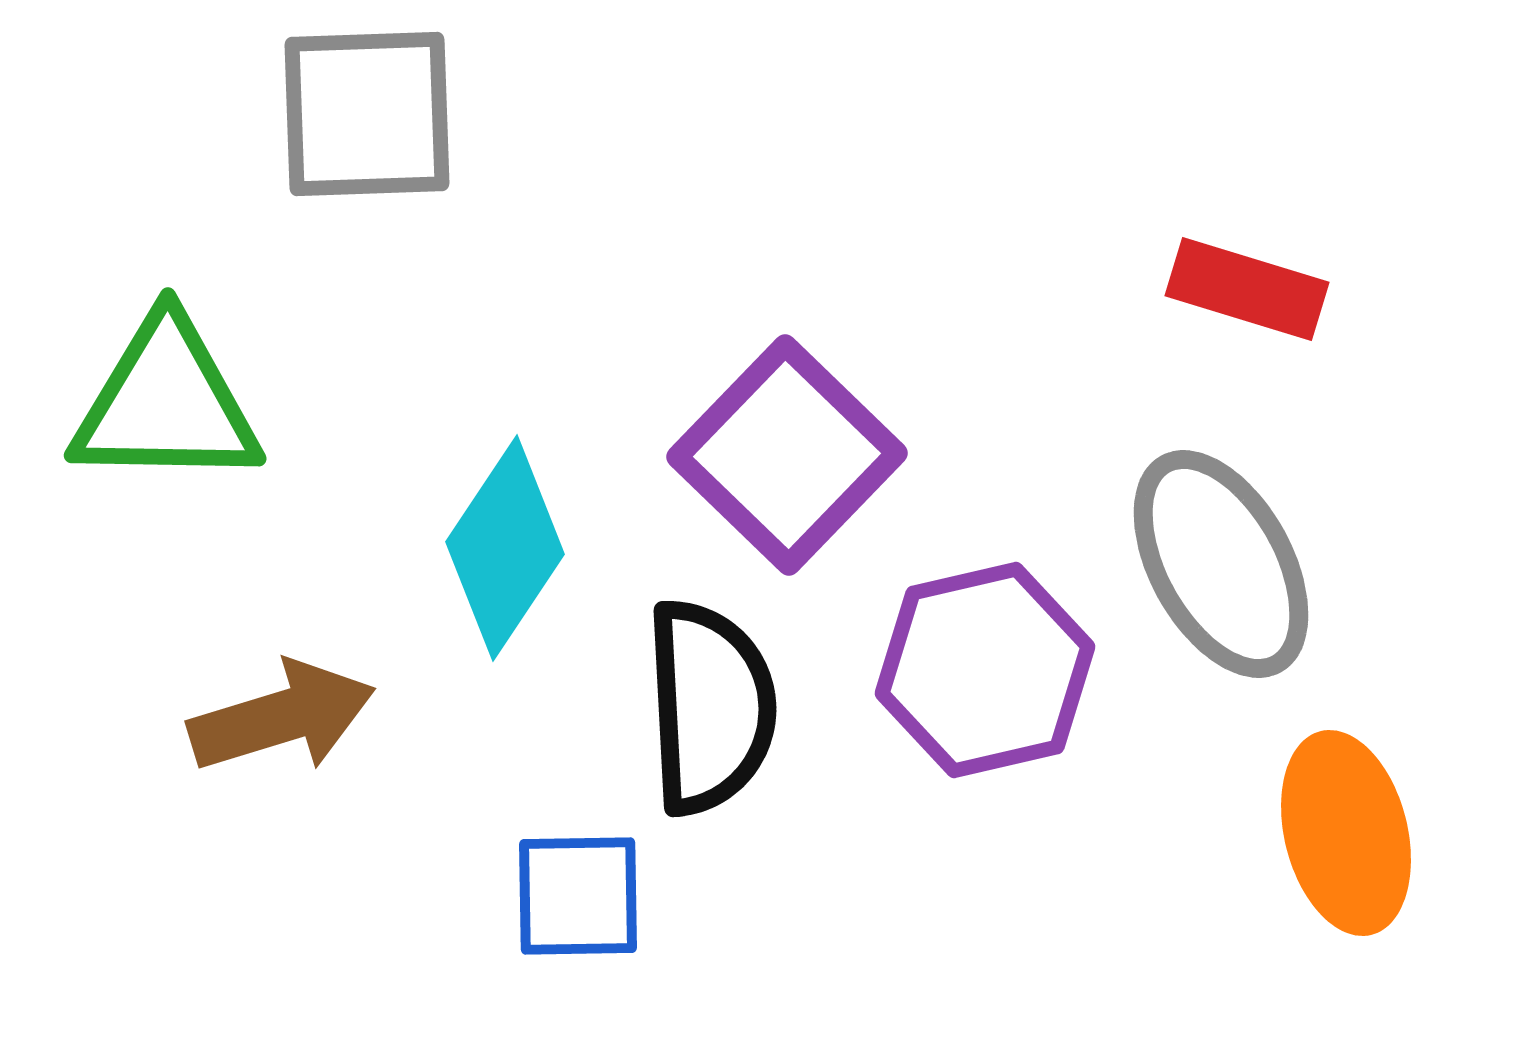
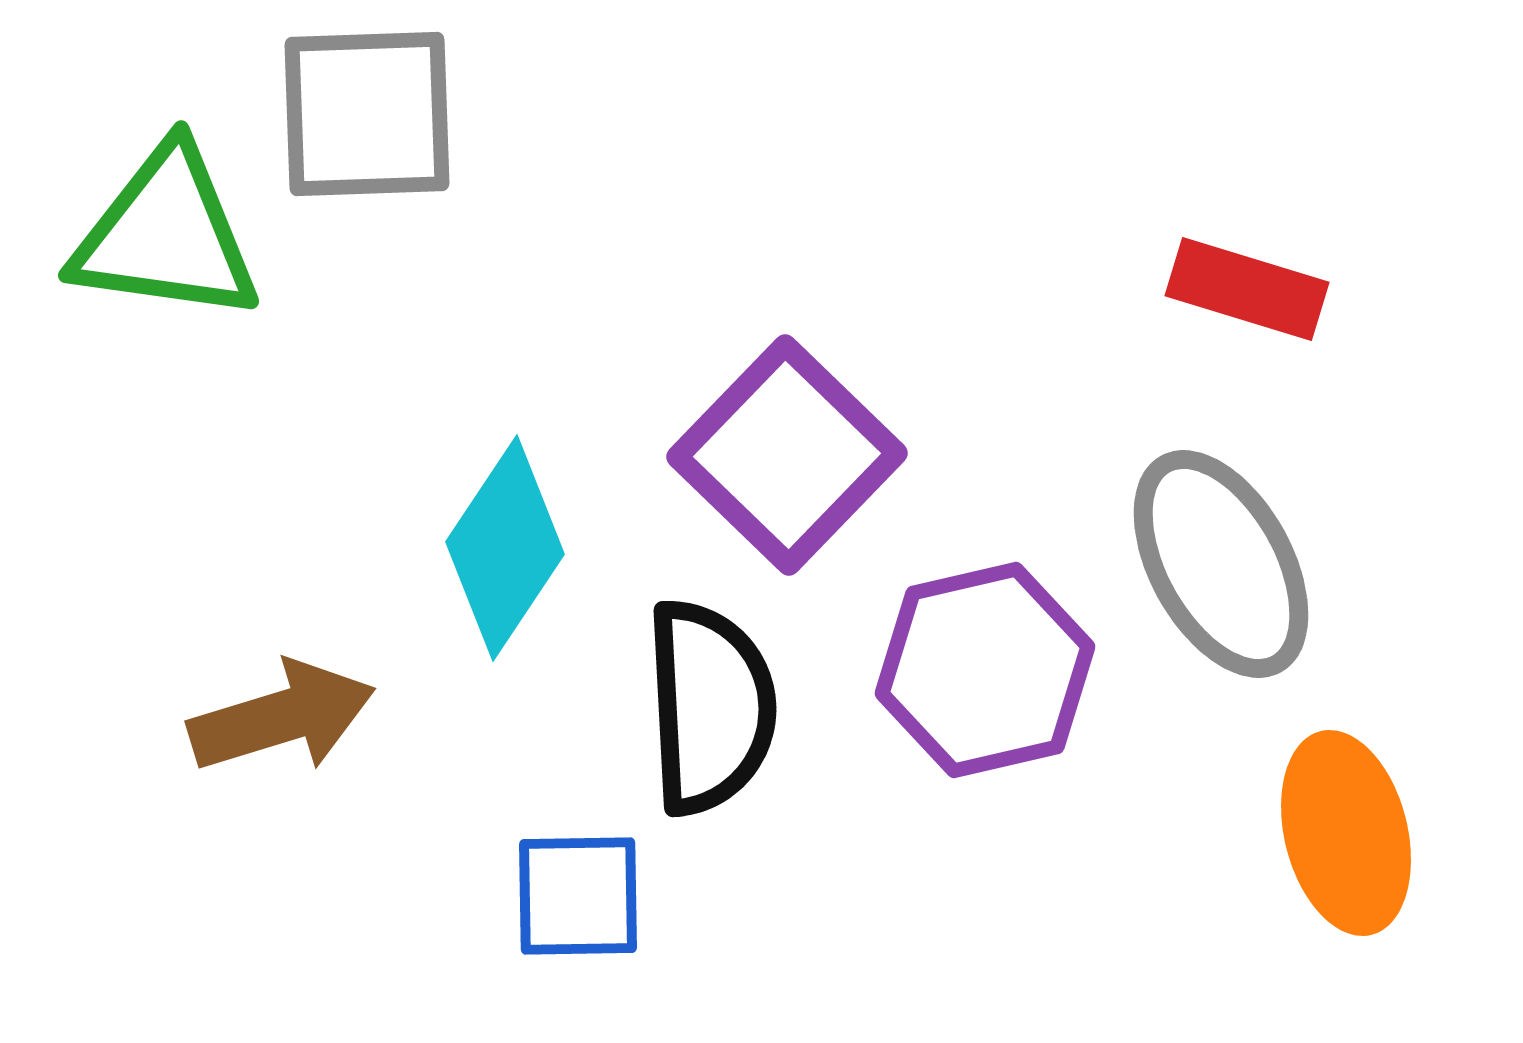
green triangle: moved 168 px up; rotated 7 degrees clockwise
